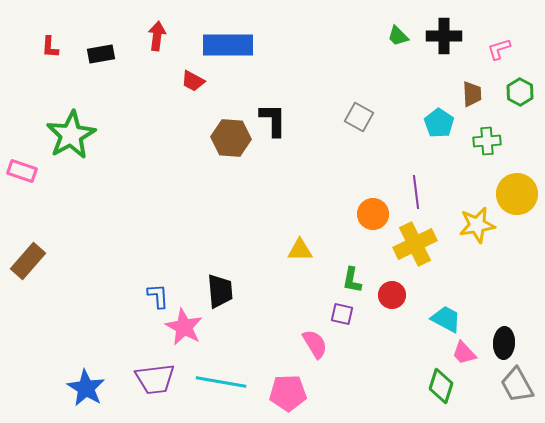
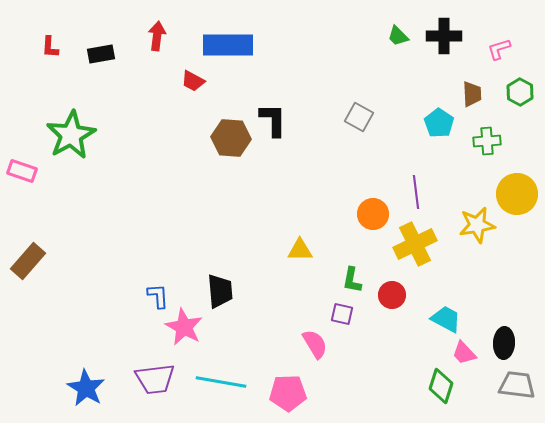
gray trapezoid: rotated 126 degrees clockwise
